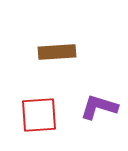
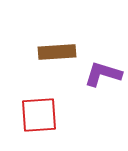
purple L-shape: moved 4 px right, 33 px up
